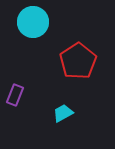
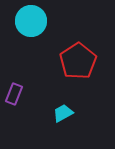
cyan circle: moved 2 px left, 1 px up
purple rectangle: moved 1 px left, 1 px up
